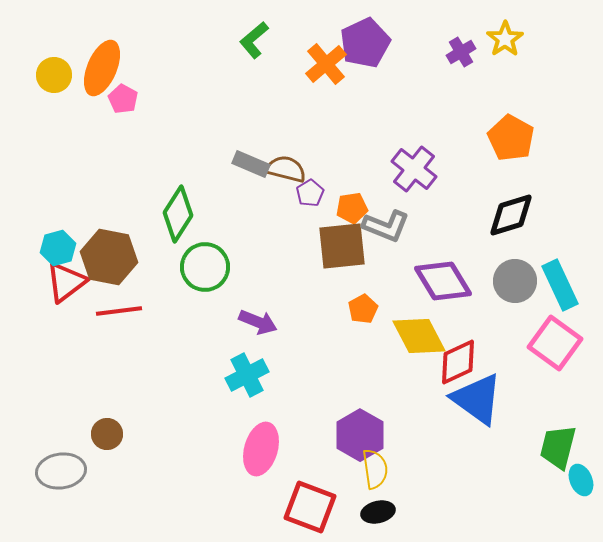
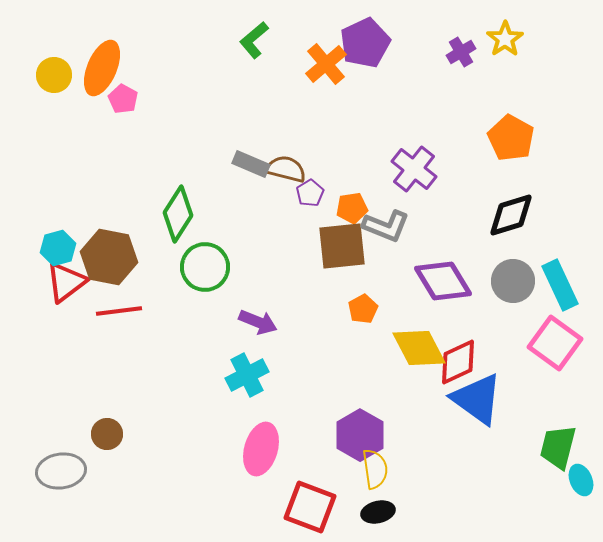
gray circle at (515, 281): moved 2 px left
yellow diamond at (419, 336): moved 12 px down
